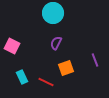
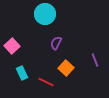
cyan circle: moved 8 px left, 1 px down
pink square: rotated 21 degrees clockwise
orange square: rotated 28 degrees counterclockwise
cyan rectangle: moved 4 px up
